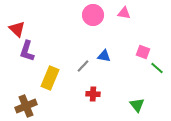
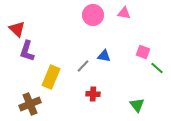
yellow rectangle: moved 1 px right, 1 px up
brown cross: moved 4 px right, 2 px up
